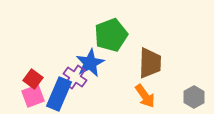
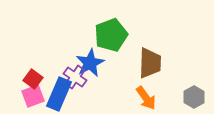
orange arrow: moved 1 px right, 2 px down
